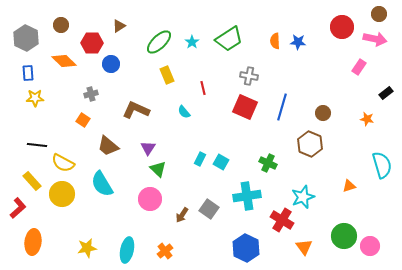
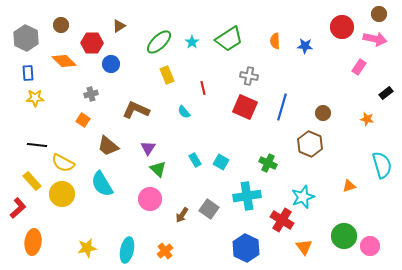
blue star at (298, 42): moved 7 px right, 4 px down
cyan rectangle at (200, 159): moved 5 px left, 1 px down; rotated 56 degrees counterclockwise
